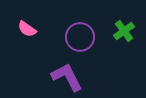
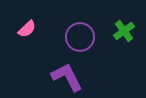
pink semicircle: rotated 78 degrees counterclockwise
